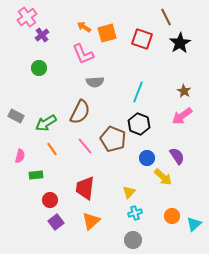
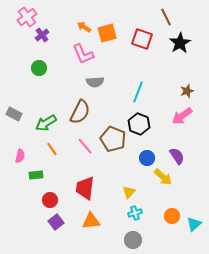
brown star: moved 3 px right; rotated 24 degrees clockwise
gray rectangle: moved 2 px left, 2 px up
orange triangle: rotated 36 degrees clockwise
